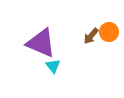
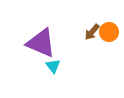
brown arrow: moved 1 px right, 4 px up
